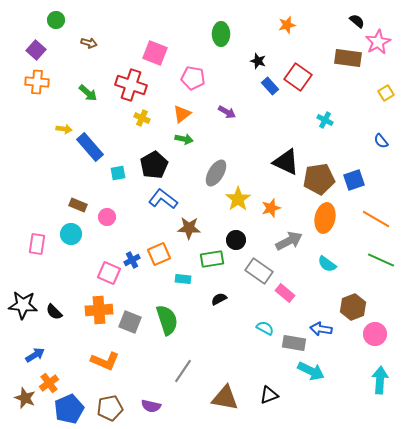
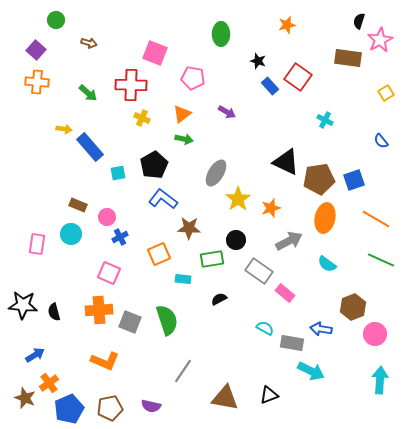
black semicircle at (357, 21): moved 2 px right; rotated 112 degrees counterclockwise
pink star at (378, 42): moved 2 px right, 2 px up
red cross at (131, 85): rotated 16 degrees counterclockwise
blue cross at (132, 260): moved 12 px left, 23 px up
black semicircle at (54, 312): rotated 30 degrees clockwise
gray rectangle at (294, 343): moved 2 px left
